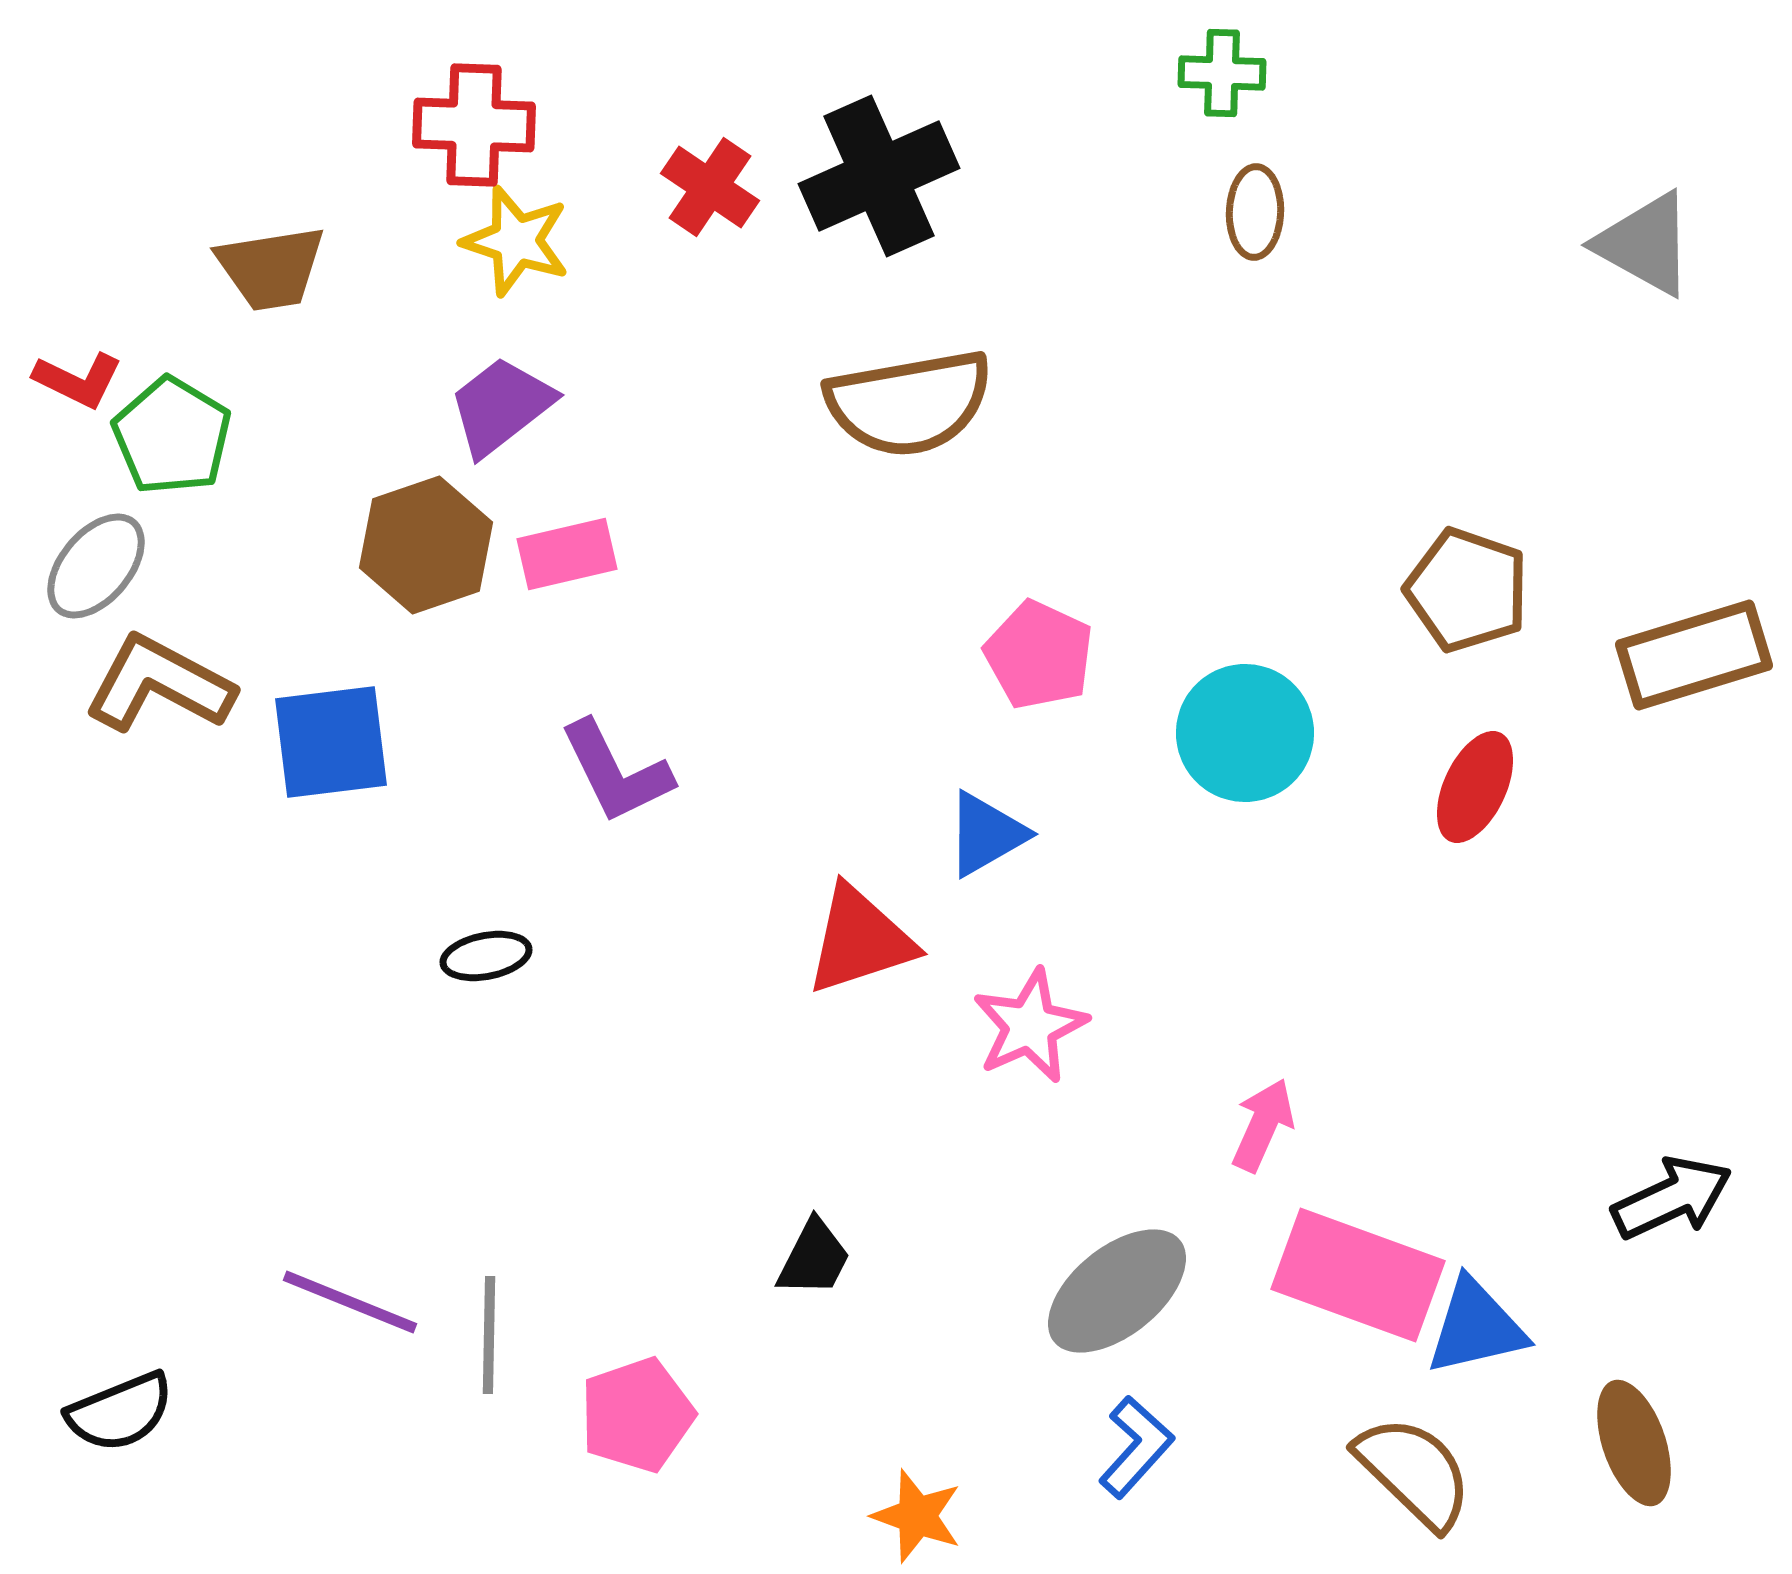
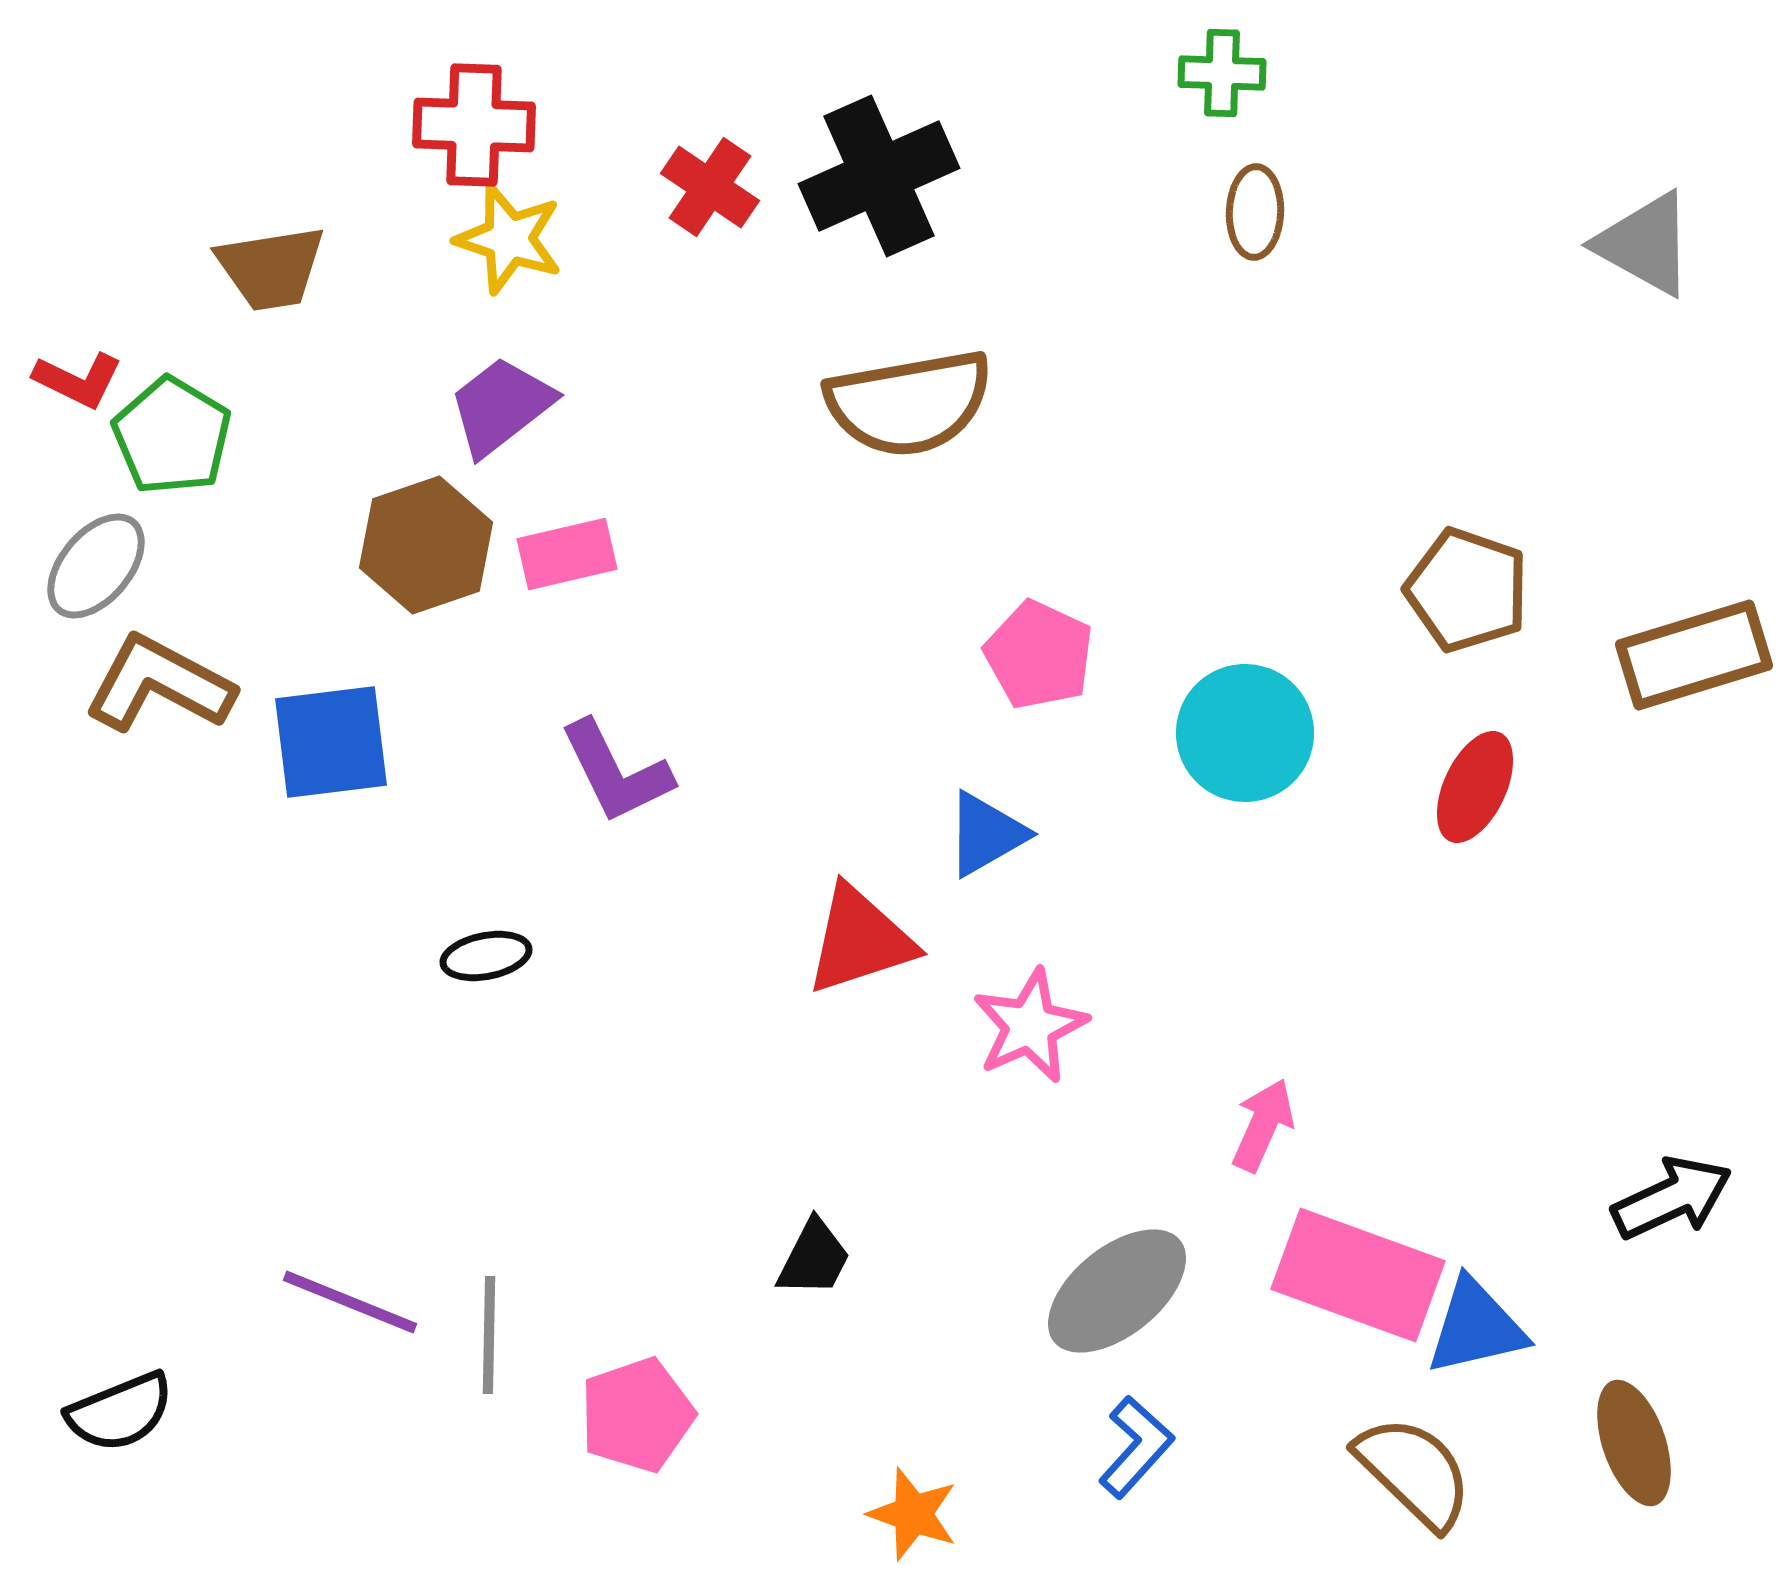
yellow star at (516, 241): moved 7 px left, 2 px up
orange star at (917, 1516): moved 4 px left, 2 px up
